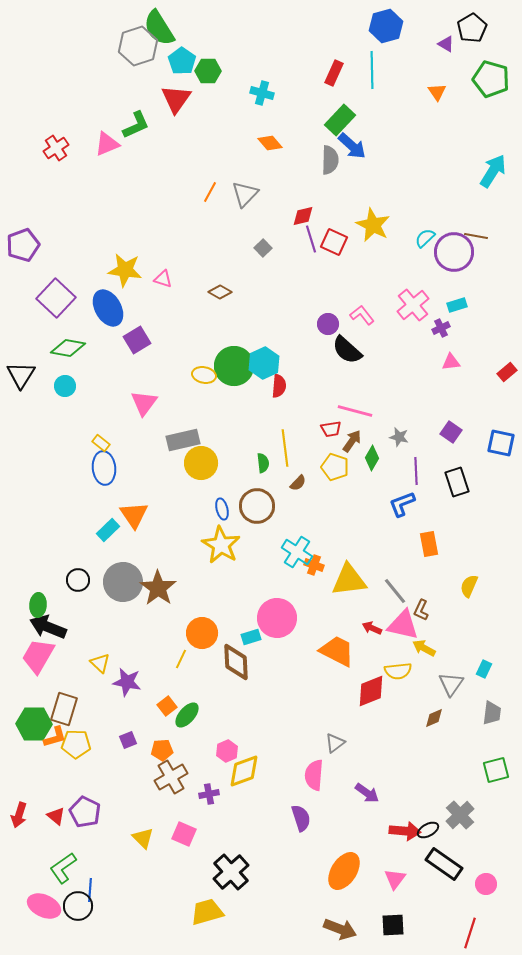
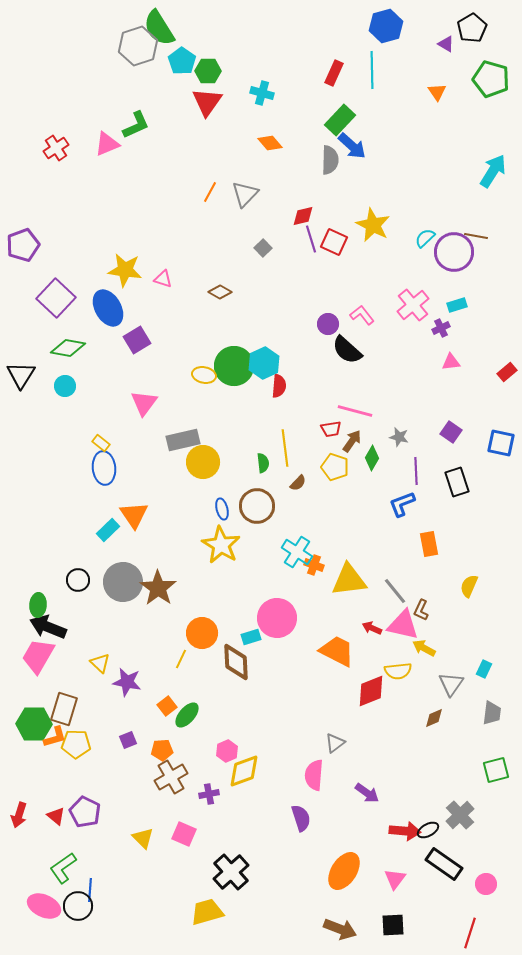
red triangle at (176, 99): moved 31 px right, 3 px down
yellow circle at (201, 463): moved 2 px right, 1 px up
